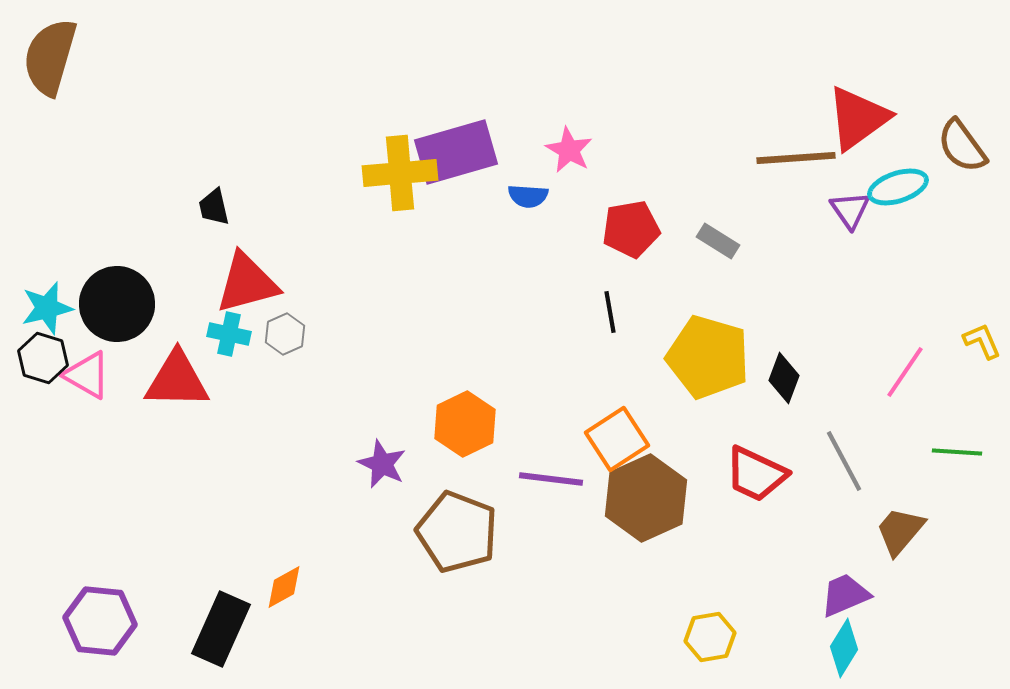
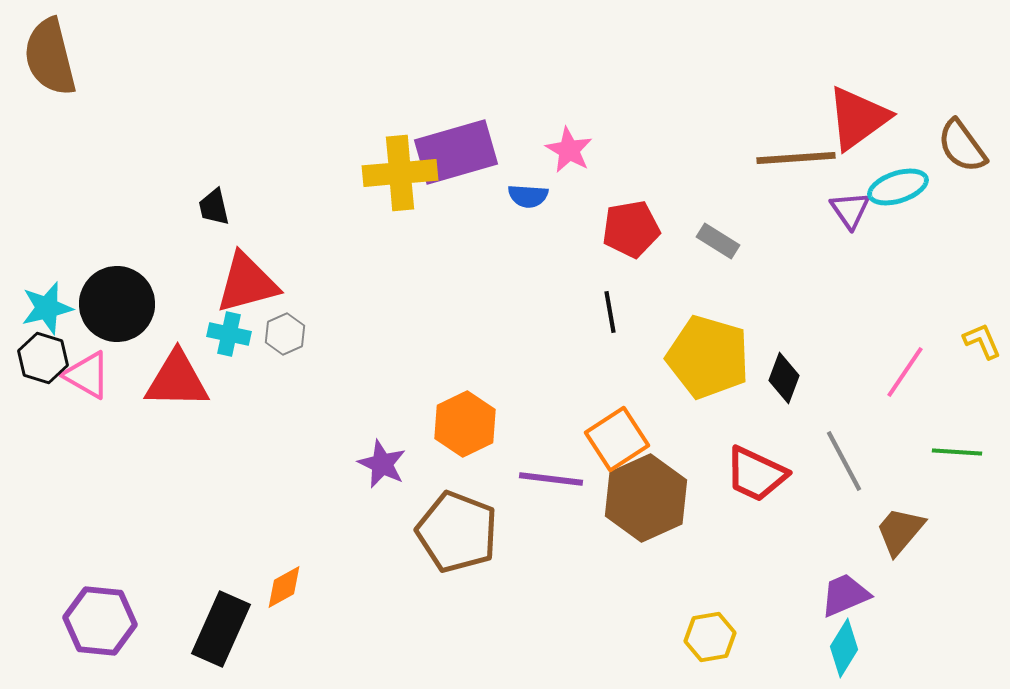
brown semicircle at (50, 57): rotated 30 degrees counterclockwise
